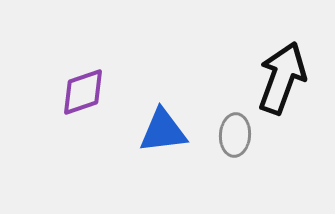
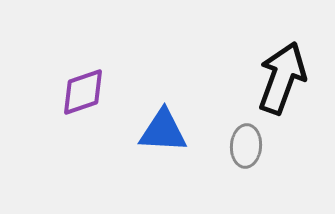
blue triangle: rotated 10 degrees clockwise
gray ellipse: moved 11 px right, 11 px down
